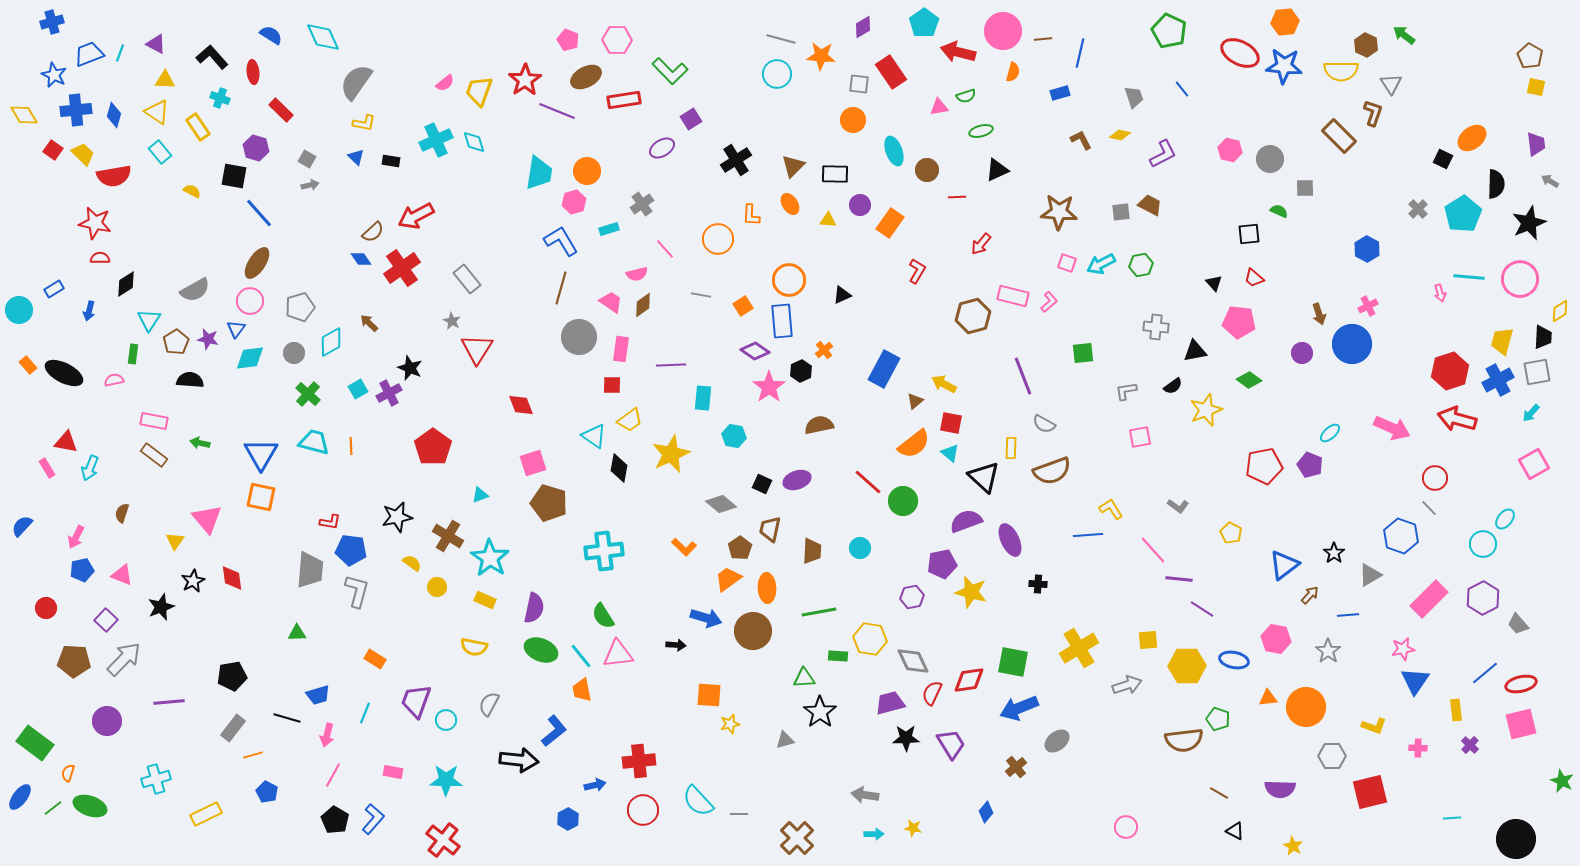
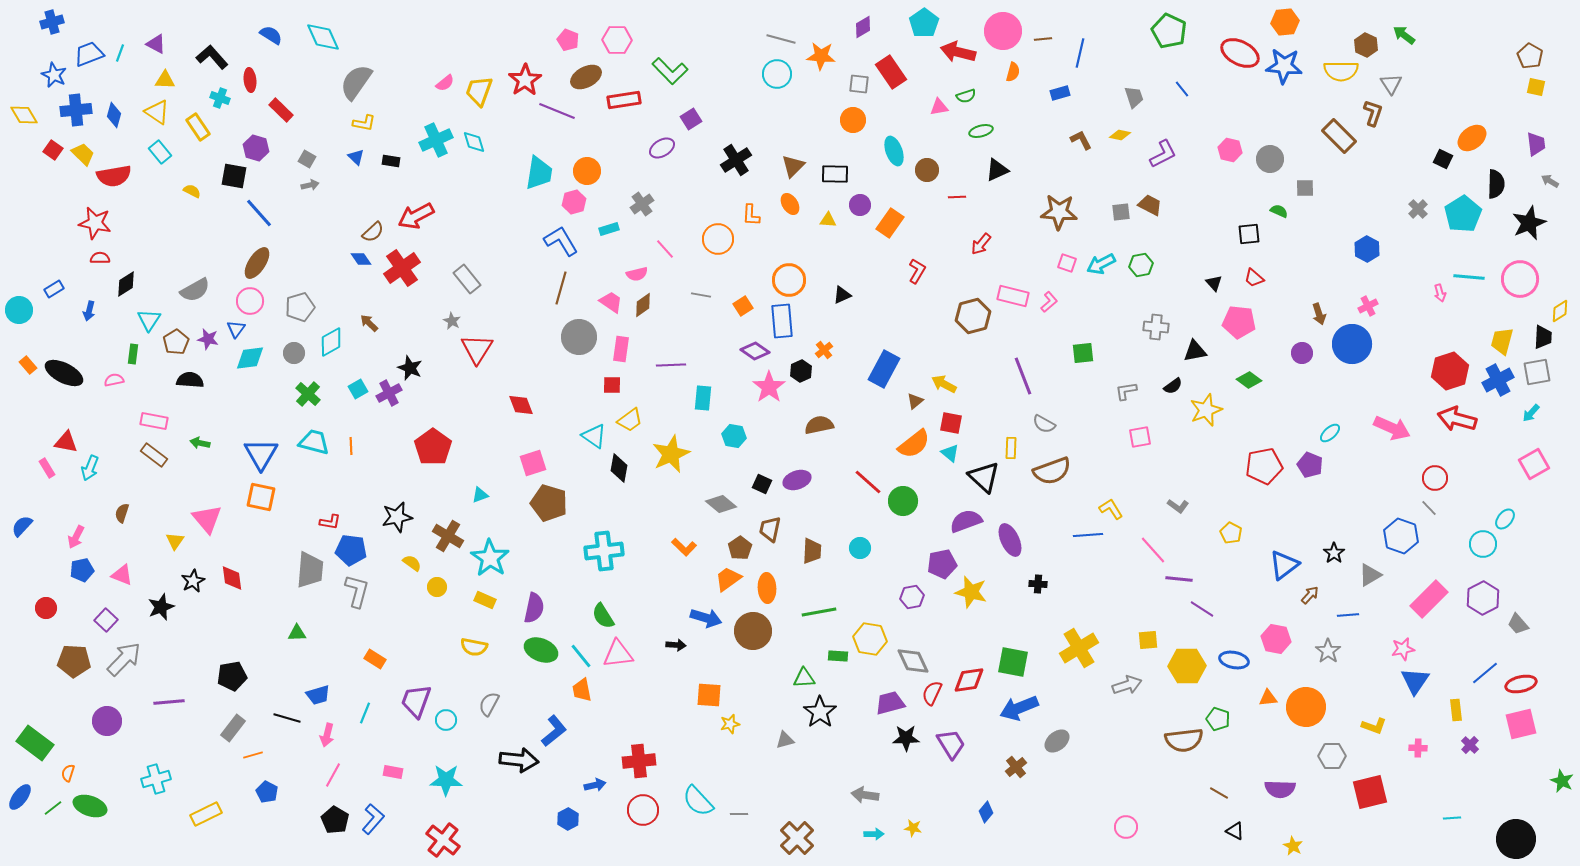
red ellipse at (253, 72): moved 3 px left, 8 px down
